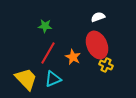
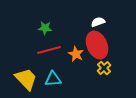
white semicircle: moved 5 px down
green star: moved 2 px down
red line: moved 1 px right, 3 px up; rotated 45 degrees clockwise
orange star: moved 3 px right, 3 px up
yellow cross: moved 2 px left, 3 px down; rotated 24 degrees clockwise
cyan triangle: rotated 18 degrees clockwise
